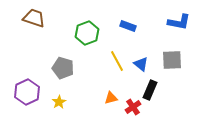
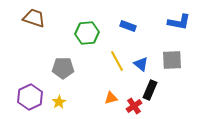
green hexagon: rotated 15 degrees clockwise
gray pentagon: rotated 15 degrees counterclockwise
purple hexagon: moved 3 px right, 5 px down
red cross: moved 1 px right, 1 px up
